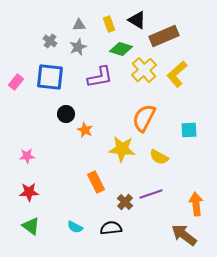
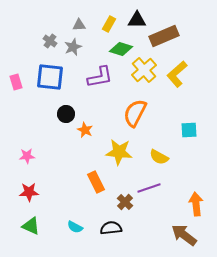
black triangle: rotated 30 degrees counterclockwise
yellow rectangle: rotated 49 degrees clockwise
gray star: moved 5 px left
pink rectangle: rotated 56 degrees counterclockwise
orange semicircle: moved 9 px left, 5 px up
yellow star: moved 3 px left, 3 px down
purple line: moved 2 px left, 6 px up
green triangle: rotated 12 degrees counterclockwise
